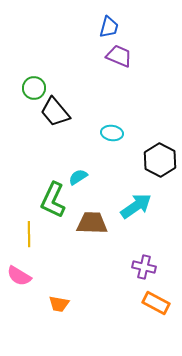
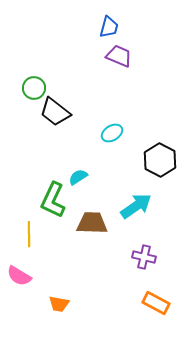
black trapezoid: rotated 12 degrees counterclockwise
cyan ellipse: rotated 40 degrees counterclockwise
purple cross: moved 10 px up
